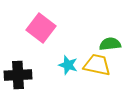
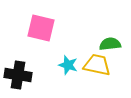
pink square: rotated 24 degrees counterclockwise
black cross: rotated 12 degrees clockwise
